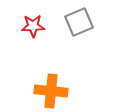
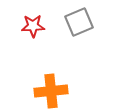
orange cross: rotated 12 degrees counterclockwise
